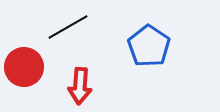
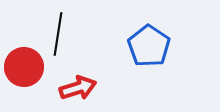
black line: moved 10 px left, 7 px down; rotated 51 degrees counterclockwise
red arrow: moved 2 px left, 2 px down; rotated 111 degrees counterclockwise
